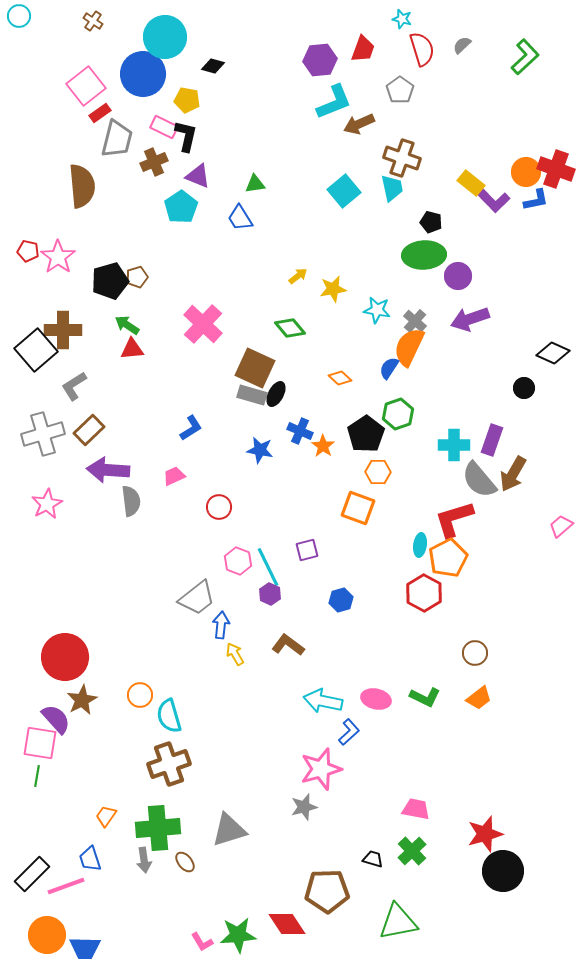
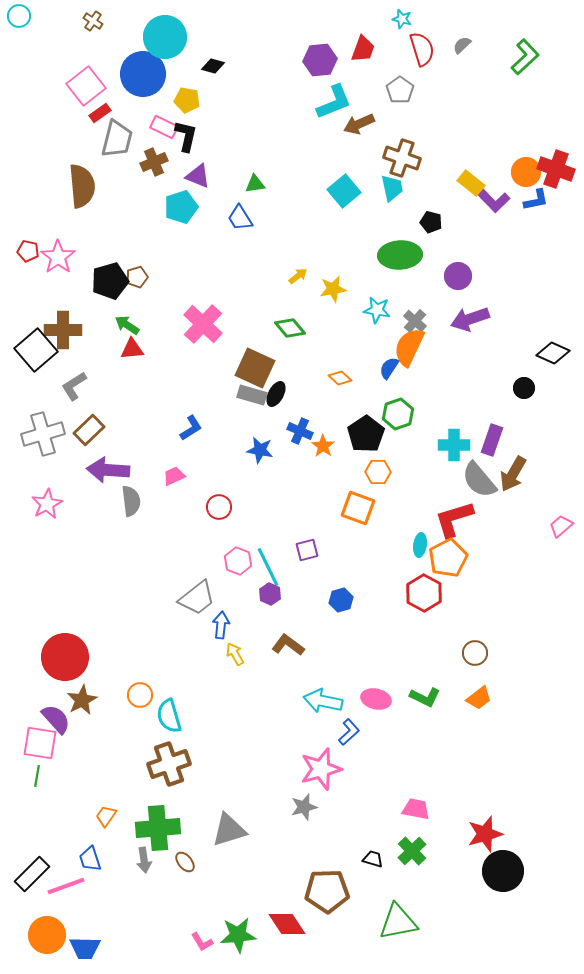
cyan pentagon at (181, 207): rotated 16 degrees clockwise
green ellipse at (424, 255): moved 24 px left
